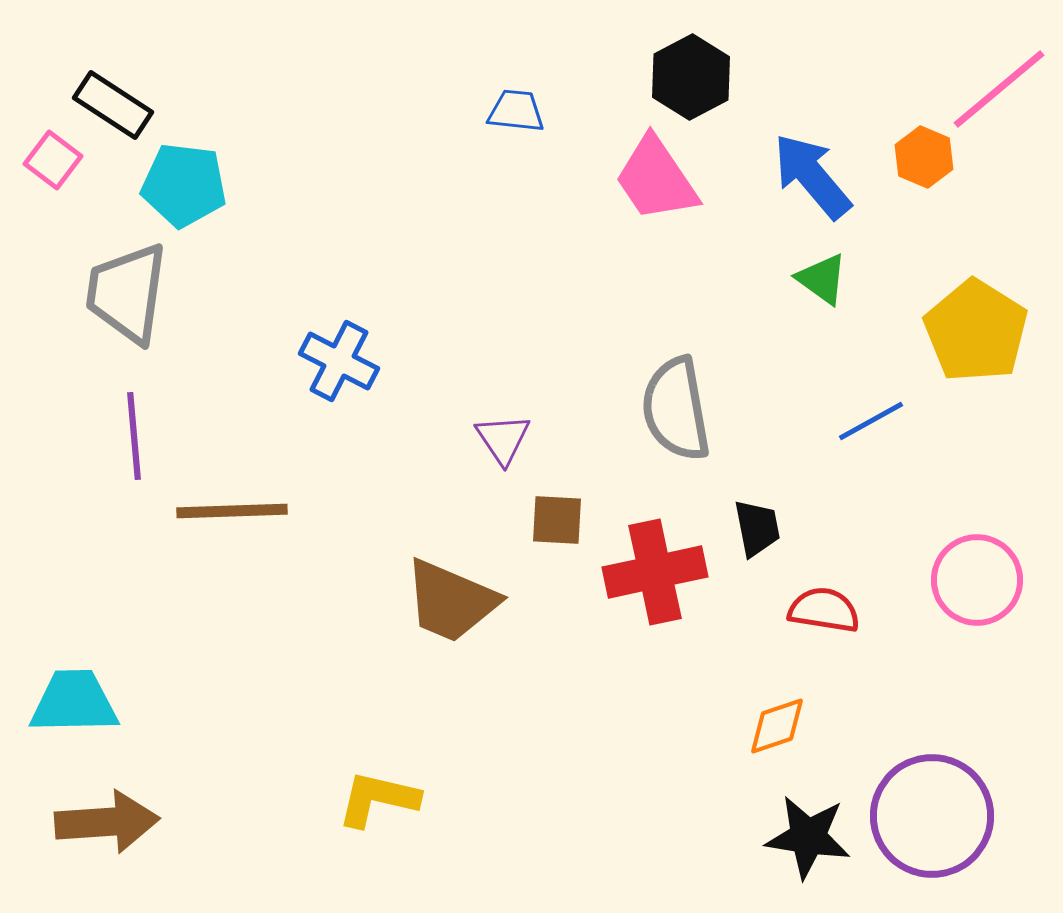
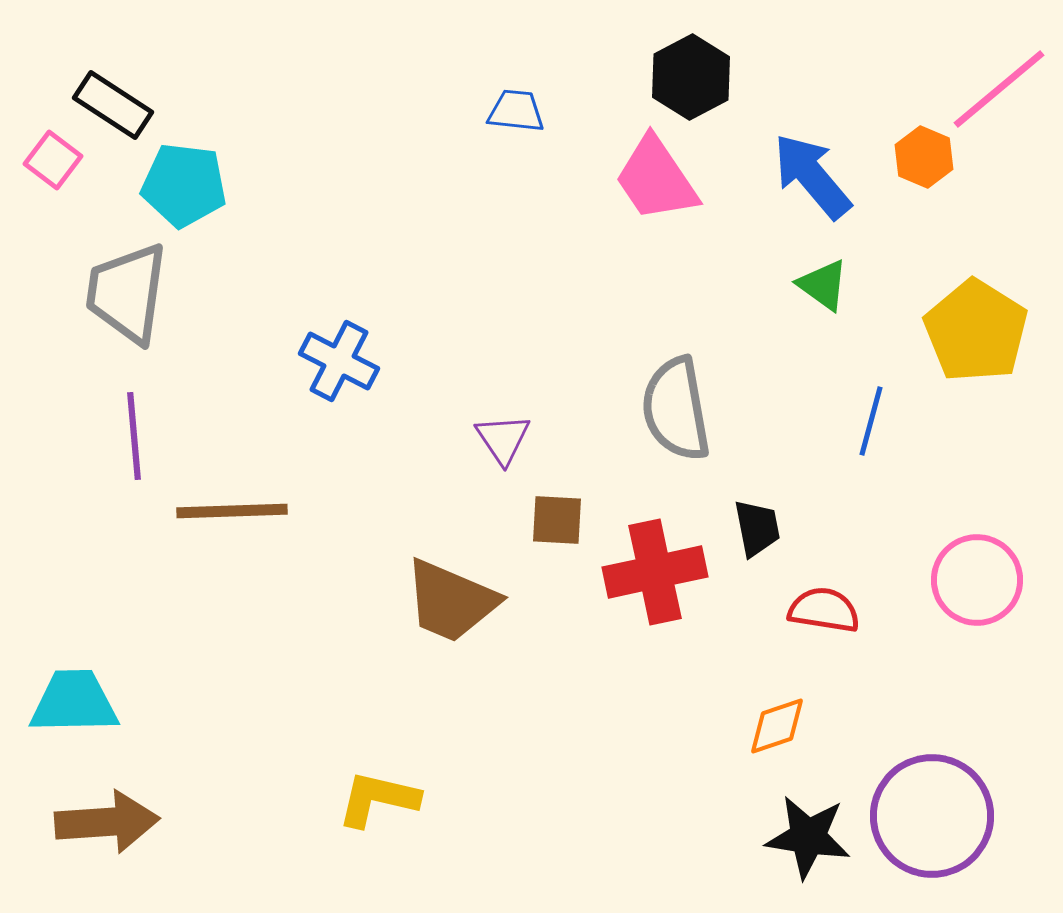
green triangle: moved 1 px right, 6 px down
blue line: rotated 46 degrees counterclockwise
